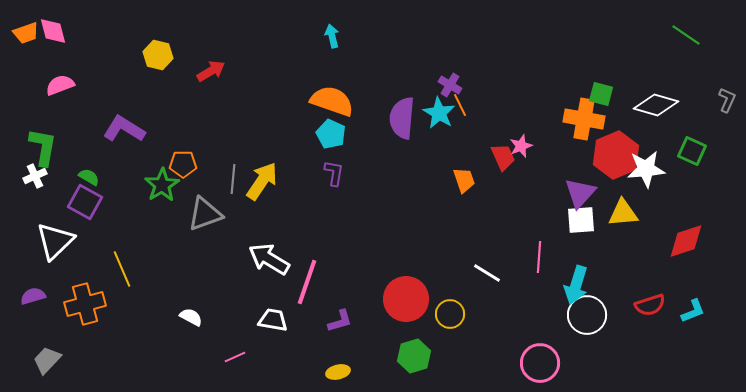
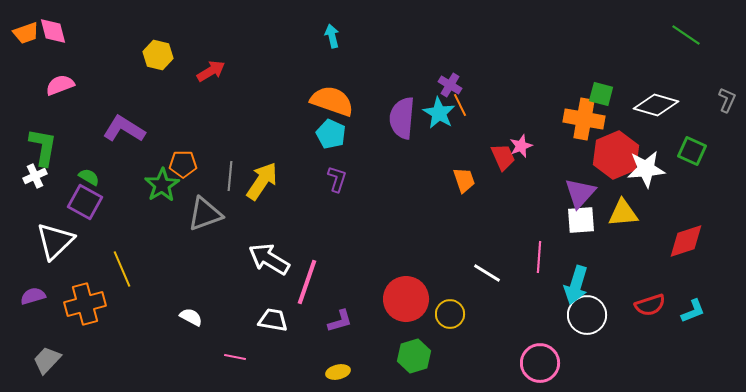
purple L-shape at (334, 173): moved 3 px right, 6 px down; rotated 8 degrees clockwise
gray line at (233, 179): moved 3 px left, 3 px up
pink line at (235, 357): rotated 35 degrees clockwise
